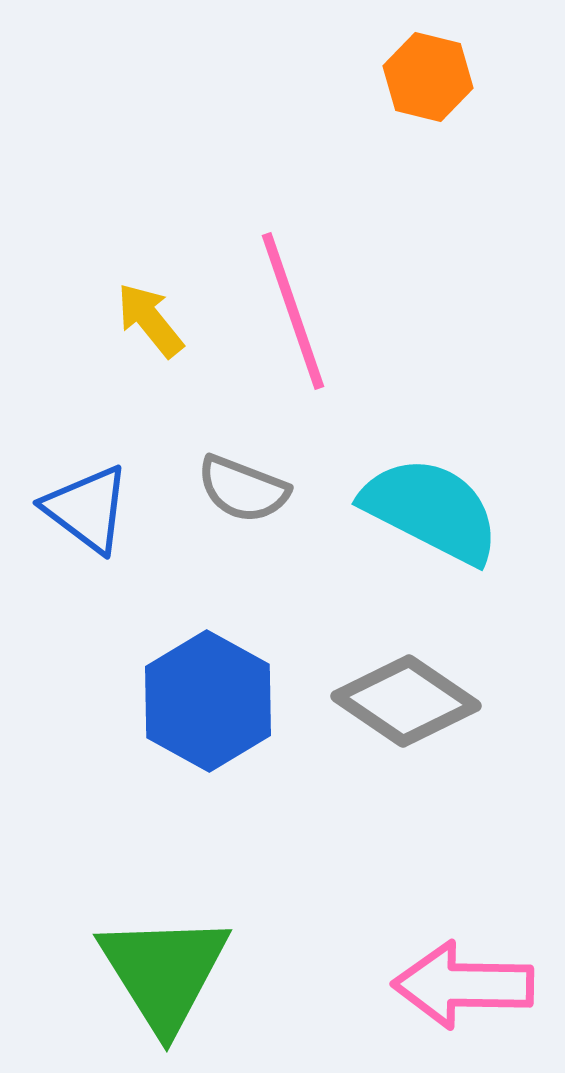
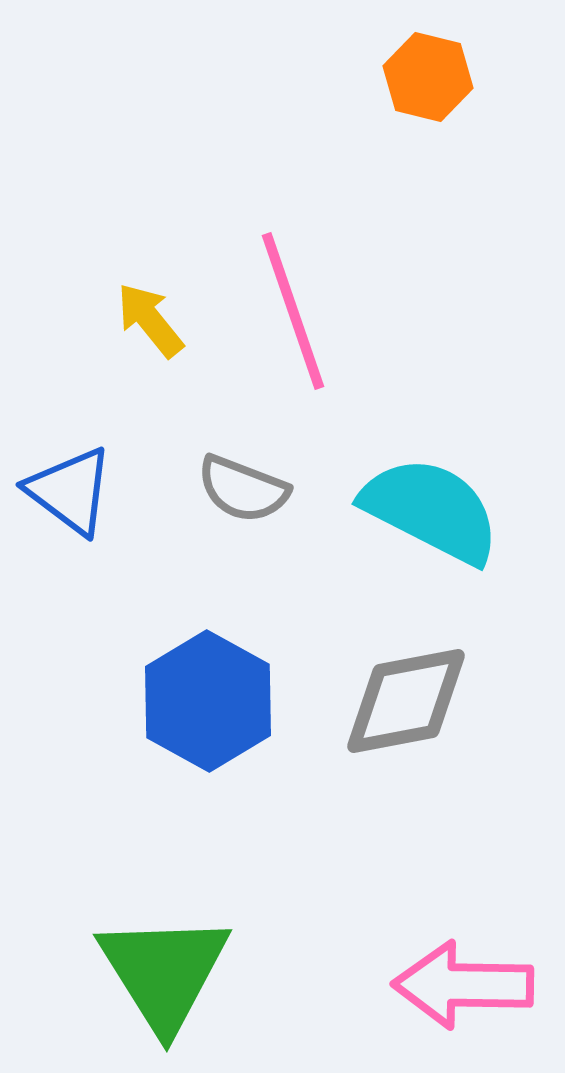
blue triangle: moved 17 px left, 18 px up
gray diamond: rotated 45 degrees counterclockwise
